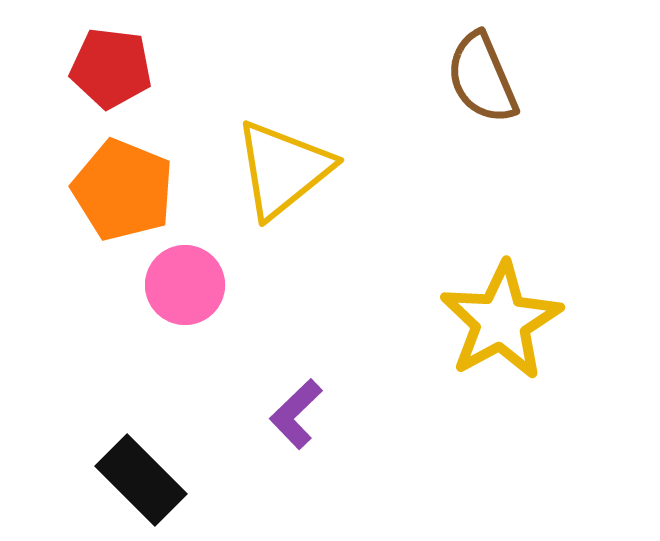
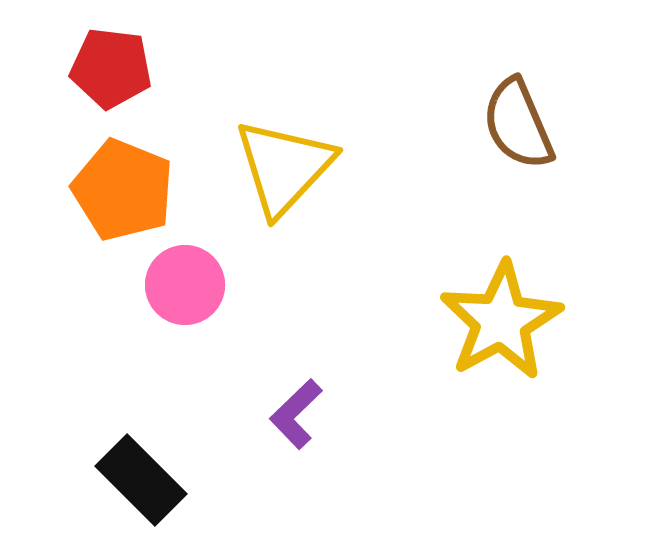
brown semicircle: moved 36 px right, 46 px down
yellow triangle: moved 1 px right, 2 px up; rotated 8 degrees counterclockwise
